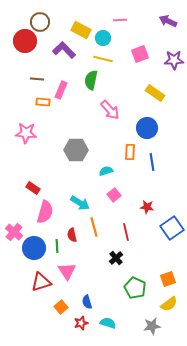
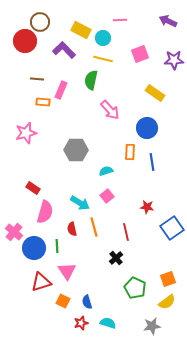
pink star at (26, 133): rotated 20 degrees counterclockwise
pink square at (114, 195): moved 7 px left, 1 px down
red semicircle at (72, 235): moved 6 px up
yellow semicircle at (169, 304): moved 2 px left, 2 px up
orange square at (61, 307): moved 2 px right, 6 px up; rotated 24 degrees counterclockwise
